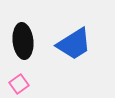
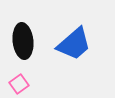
blue trapezoid: rotated 9 degrees counterclockwise
